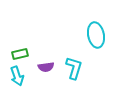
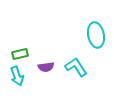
cyan L-shape: moved 2 px right, 1 px up; rotated 50 degrees counterclockwise
